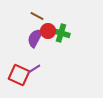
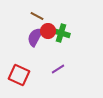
purple semicircle: moved 1 px up
purple line: moved 24 px right
